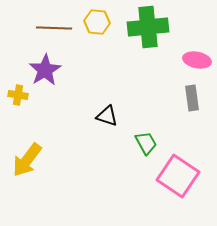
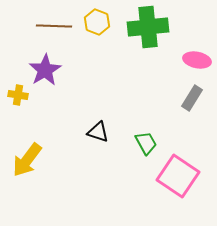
yellow hexagon: rotated 15 degrees clockwise
brown line: moved 2 px up
gray rectangle: rotated 40 degrees clockwise
black triangle: moved 9 px left, 16 px down
